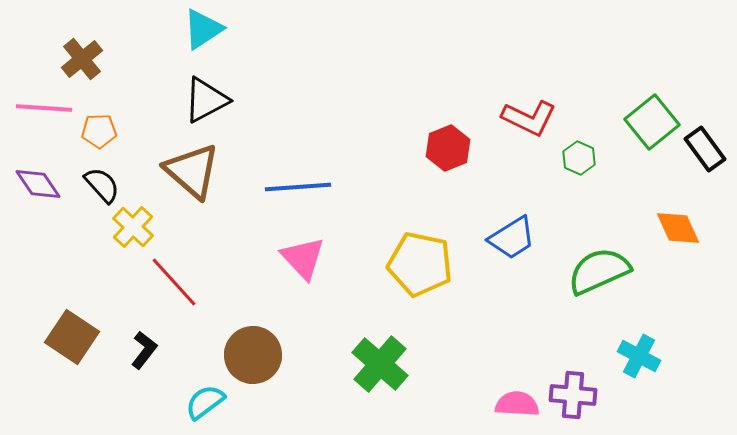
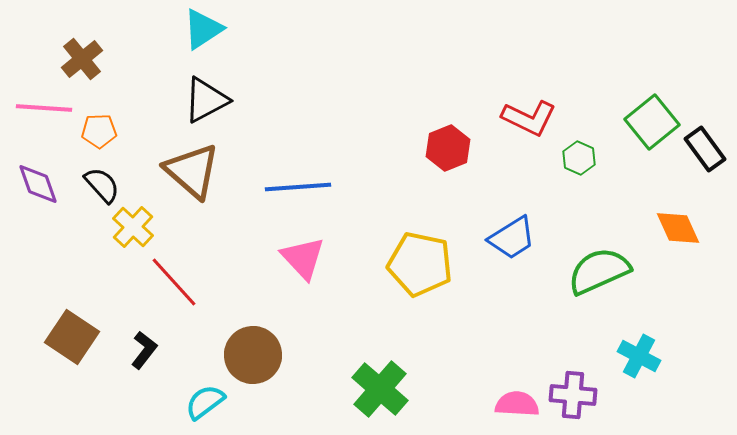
purple diamond: rotated 15 degrees clockwise
green cross: moved 25 px down
